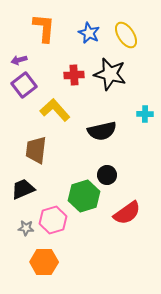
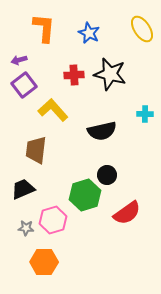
yellow ellipse: moved 16 px right, 6 px up
yellow L-shape: moved 2 px left
green hexagon: moved 1 px right, 1 px up
